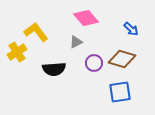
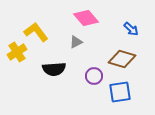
purple circle: moved 13 px down
